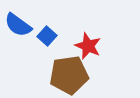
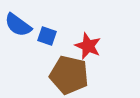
blue square: rotated 24 degrees counterclockwise
brown pentagon: rotated 21 degrees clockwise
